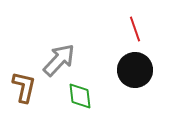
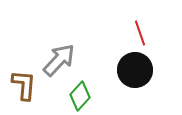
red line: moved 5 px right, 4 px down
brown L-shape: moved 2 px up; rotated 8 degrees counterclockwise
green diamond: rotated 48 degrees clockwise
